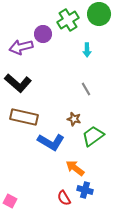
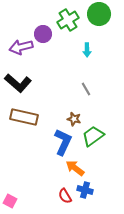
blue L-shape: moved 12 px right; rotated 96 degrees counterclockwise
red semicircle: moved 1 px right, 2 px up
